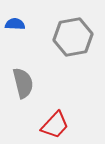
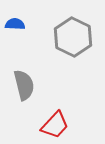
gray hexagon: rotated 24 degrees counterclockwise
gray semicircle: moved 1 px right, 2 px down
